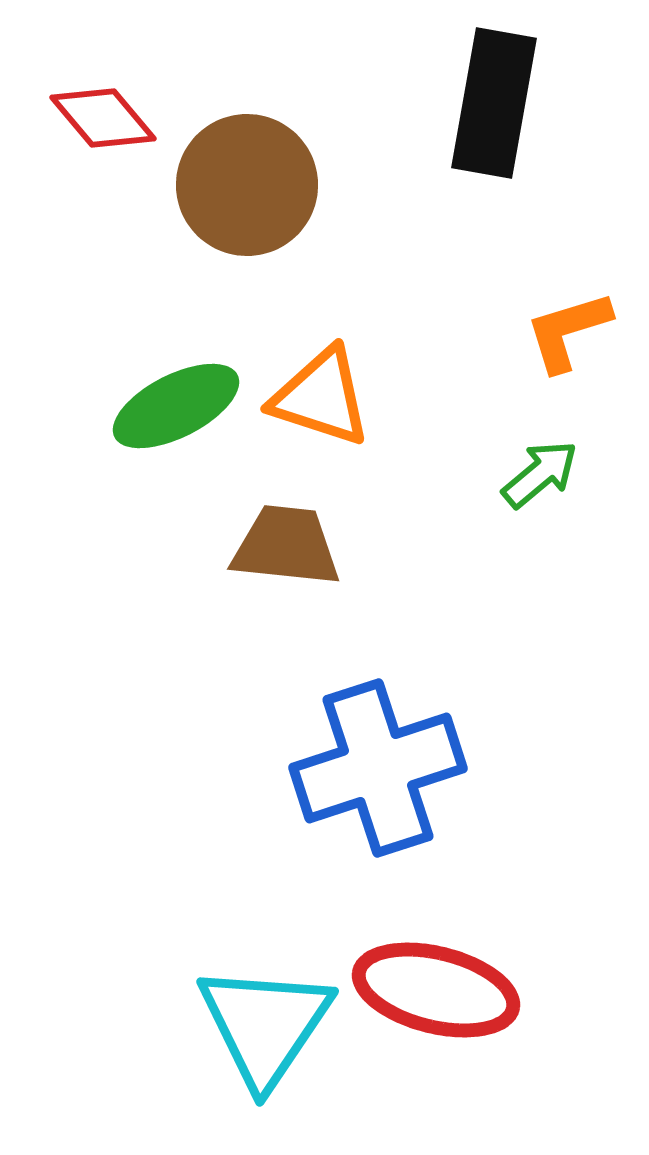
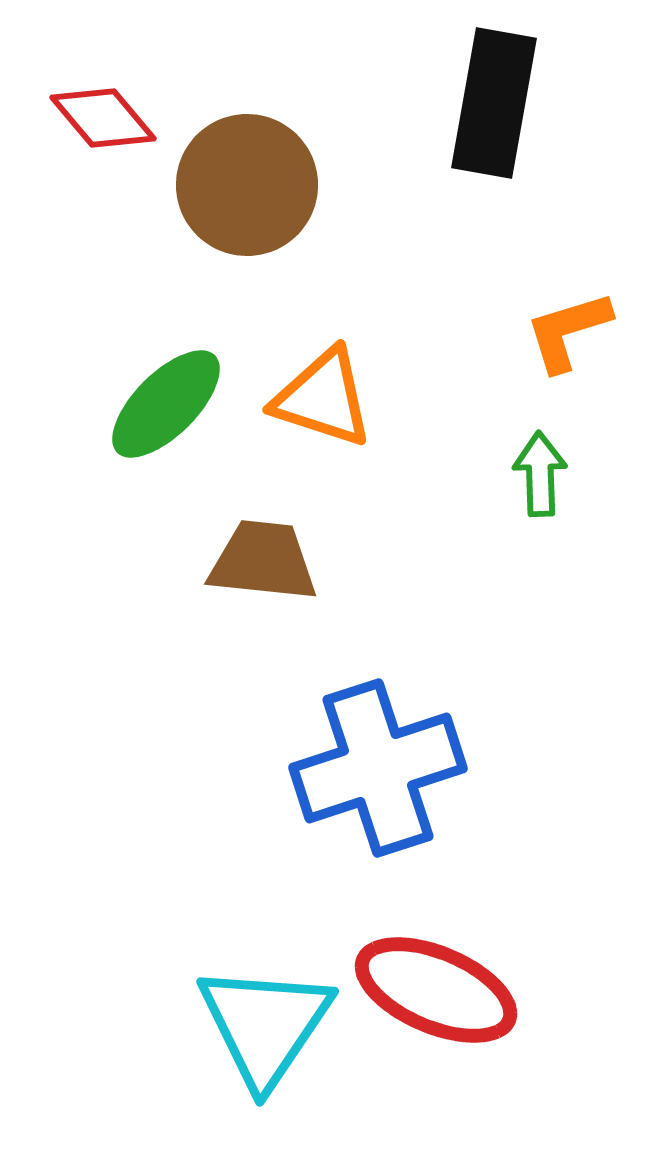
orange triangle: moved 2 px right, 1 px down
green ellipse: moved 10 px left, 2 px up; rotated 18 degrees counterclockwise
green arrow: rotated 52 degrees counterclockwise
brown trapezoid: moved 23 px left, 15 px down
red ellipse: rotated 9 degrees clockwise
